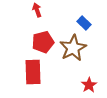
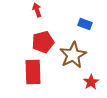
blue rectangle: moved 1 px right, 1 px down; rotated 24 degrees counterclockwise
brown star: moved 7 px down
red star: moved 2 px right, 3 px up
